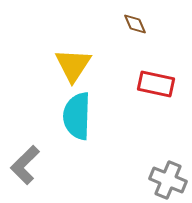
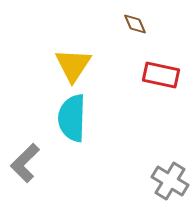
red rectangle: moved 5 px right, 9 px up
cyan semicircle: moved 5 px left, 2 px down
gray L-shape: moved 2 px up
gray cross: moved 2 px right, 1 px down; rotated 9 degrees clockwise
